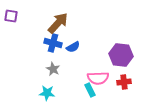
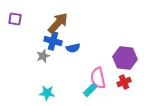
purple square: moved 4 px right, 3 px down
blue cross: moved 2 px up
blue semicircle: moved 1 px down; rotated 16 degrees clockwise
purple hexagon: moved 4 px right, 3 px down
gray star: moved 10 px left, 13 px up; rotated 24 degrees clockwise
pink semicircle: rotated 80 degrees clockwise
red cross: rotated 16 degrees counterclockwise
cyan rectangle: rotated 72 degrees clockwise
